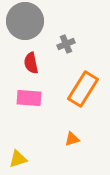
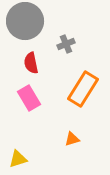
pink rectangle: rotated 55 degrees clockwise
